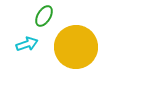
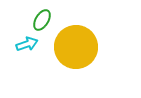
green ellipse: moved 2 px left, 4 px down
